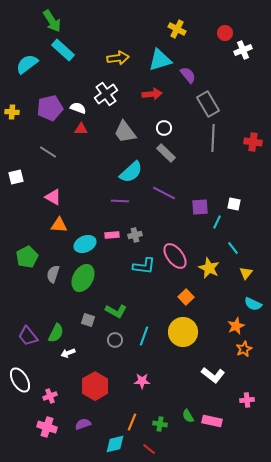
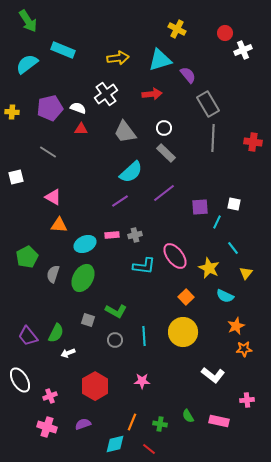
green arrow at (52, 21): moved 24 px left
cyan rectangle at (63, 50): rotated 20 degrees counterclockwise
purple line at (164, 193): rotated 65 degrees counterclockwise
purple line at (120, 201): rotated 36 degrees counterclockwise
cyan semicircle at (253, 304): moved 28 px left, 8 px up
cyan line at (144, 336): rotated 24 degrees counterclockwise
orange star at (244, 349): rotated 21 degrees clockwise
pink rectangle at (212, 421): moved 7 px right
